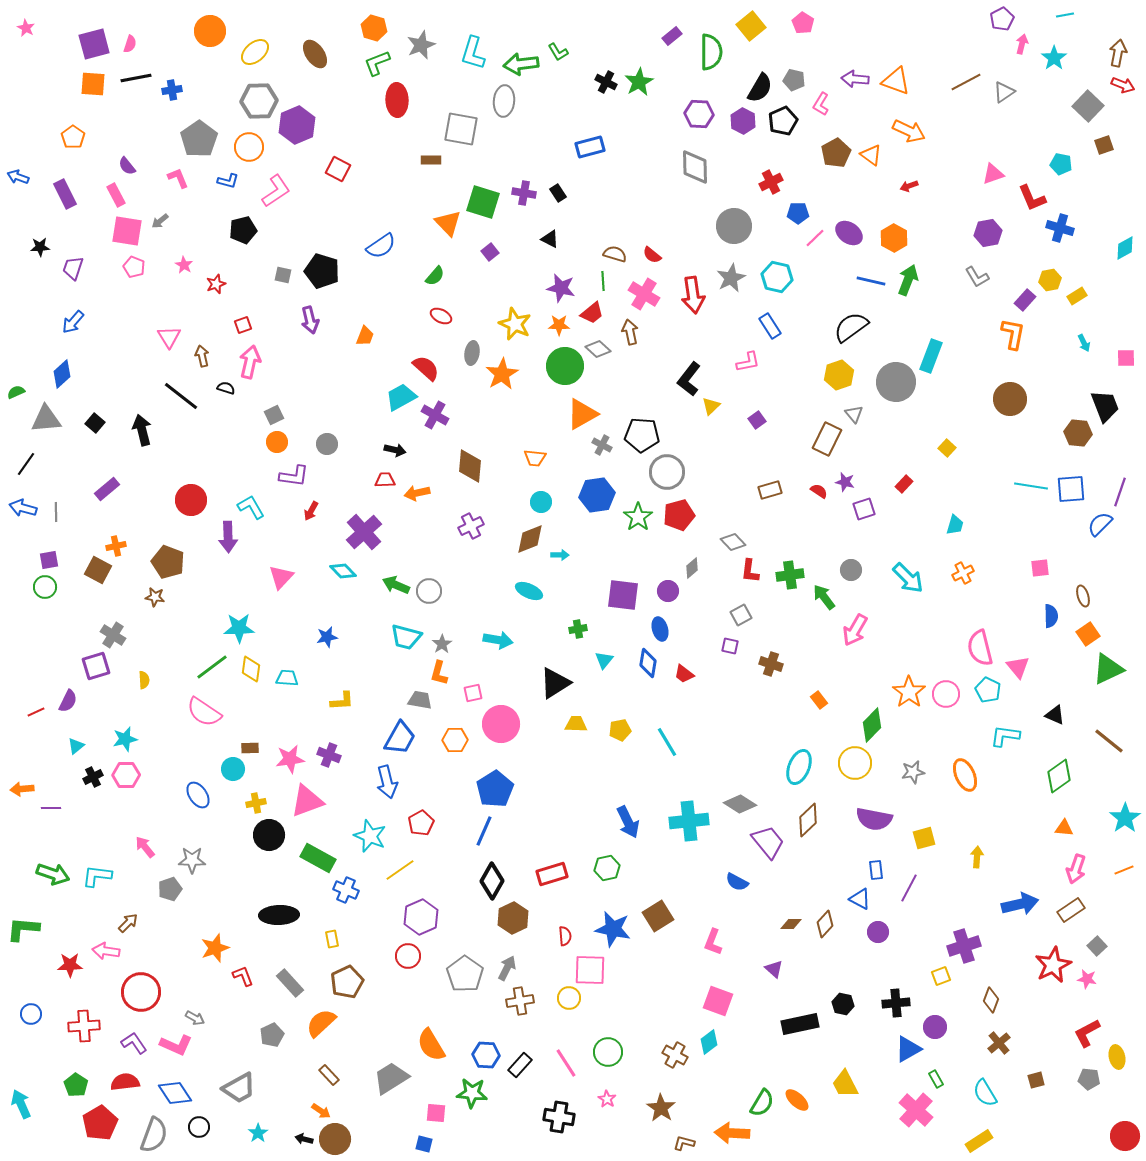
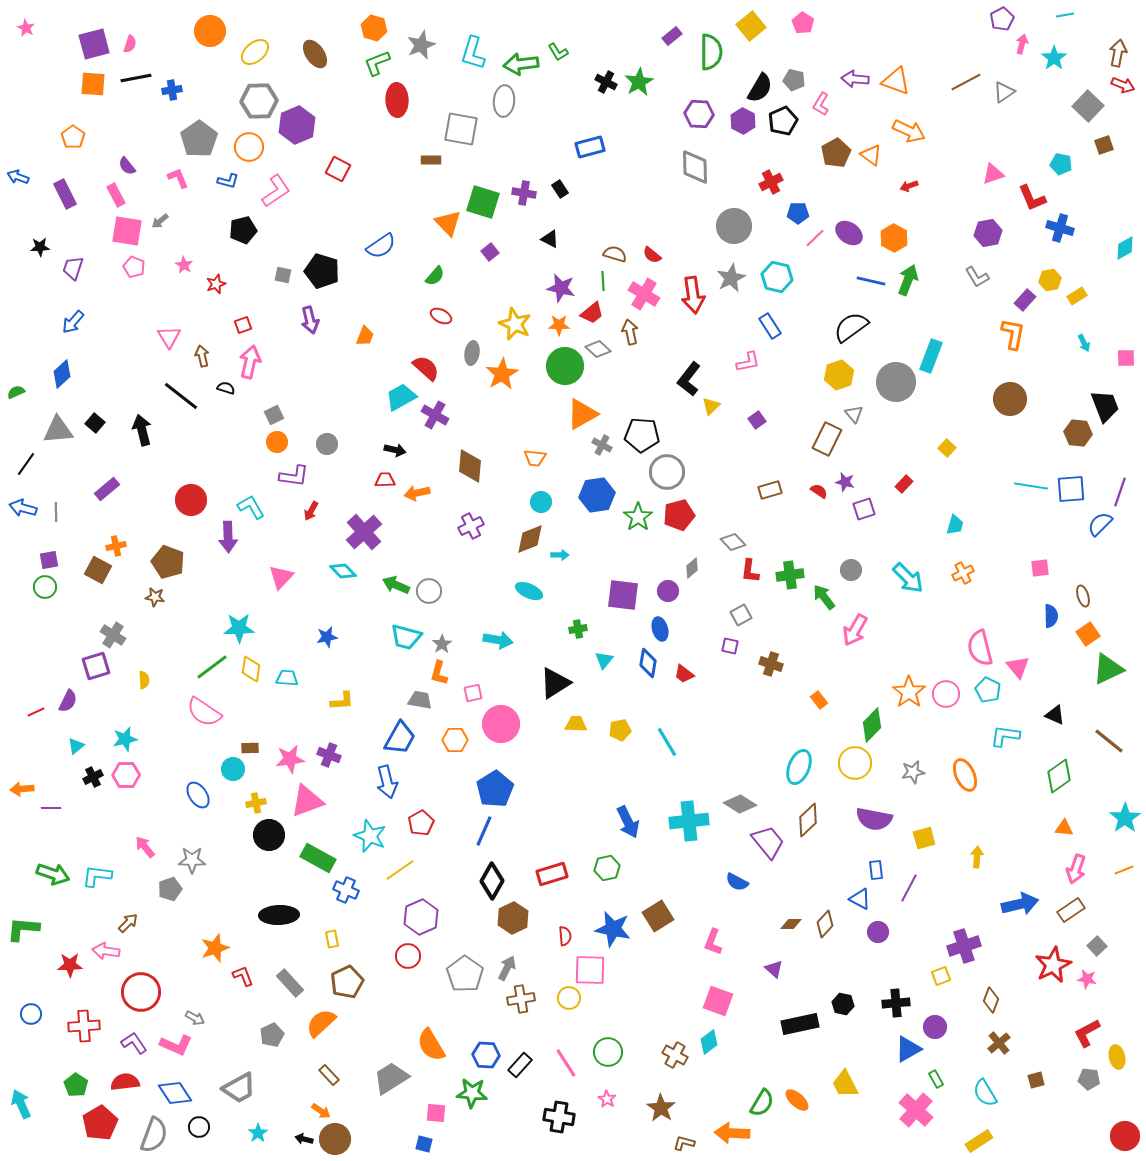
black rectangle at (558, 193): moved 2 px right, 4 px up
gray triangle at (46, 419): moved 12 px right, 11 px down
brown cross at (520, 1001): moved 1 px right, 2 px up
